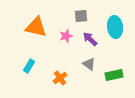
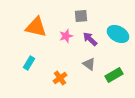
cyan ellipse: moved 3 px right, 7 px down; rotated 55 degrees counterclockwise
cyan rectangle: moved 3 px up
green rectangle: rotated 18 degrees counterclockwise
